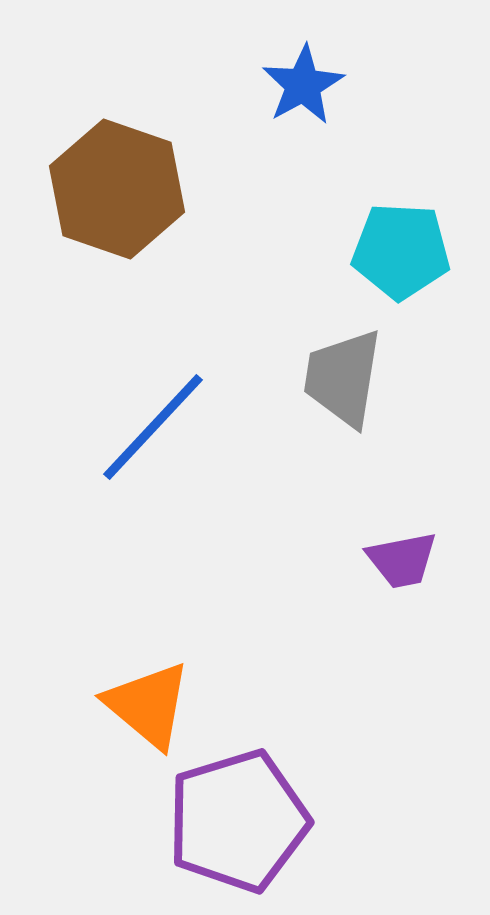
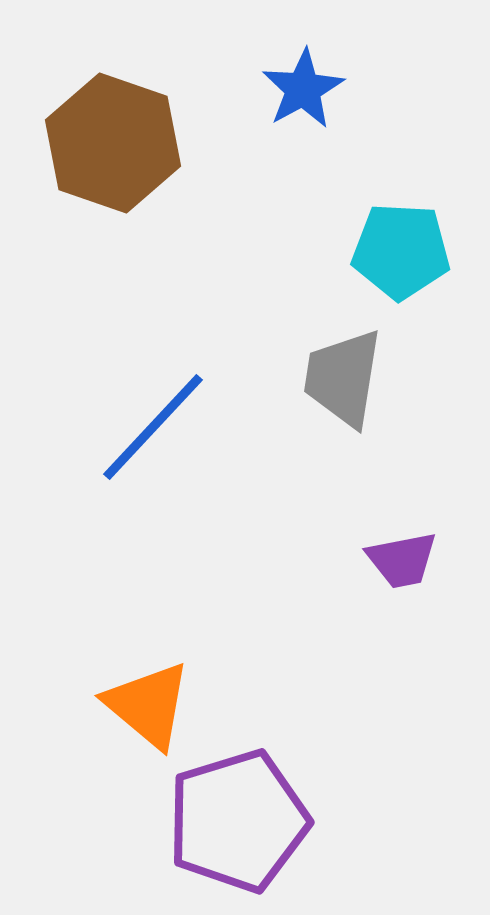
blue star: moved 4 px down
brown hexagon: moved 4 px left, 46 px up
